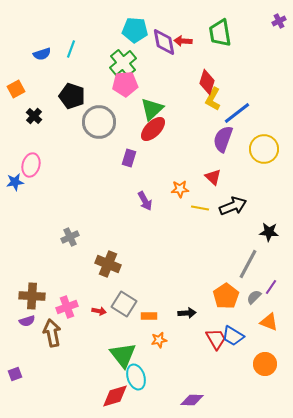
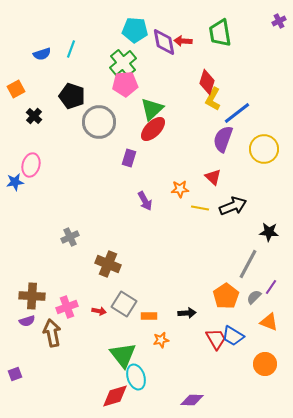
orange star at (159, 340): moved 2 px right
